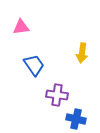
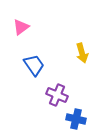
pink triangle: rotated 30 degrees counterclockwise
yellow arrow: rotated 24 degrees counterclockwise
purple cross: rotated 15 degrees clockwise
